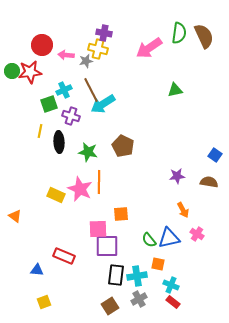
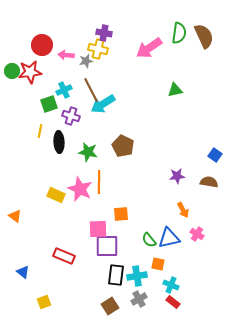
blue triangle at (37, 270): moved 14 px left, 2 px down; rotated 32 degrees clockwise
